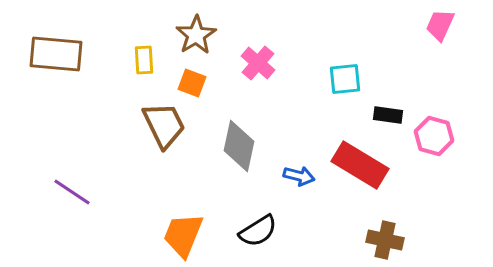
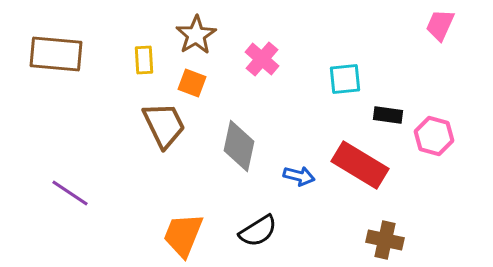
pink cross: moved 4 px right, 4 px up
purple line: moved 2 px left, 1 px down
